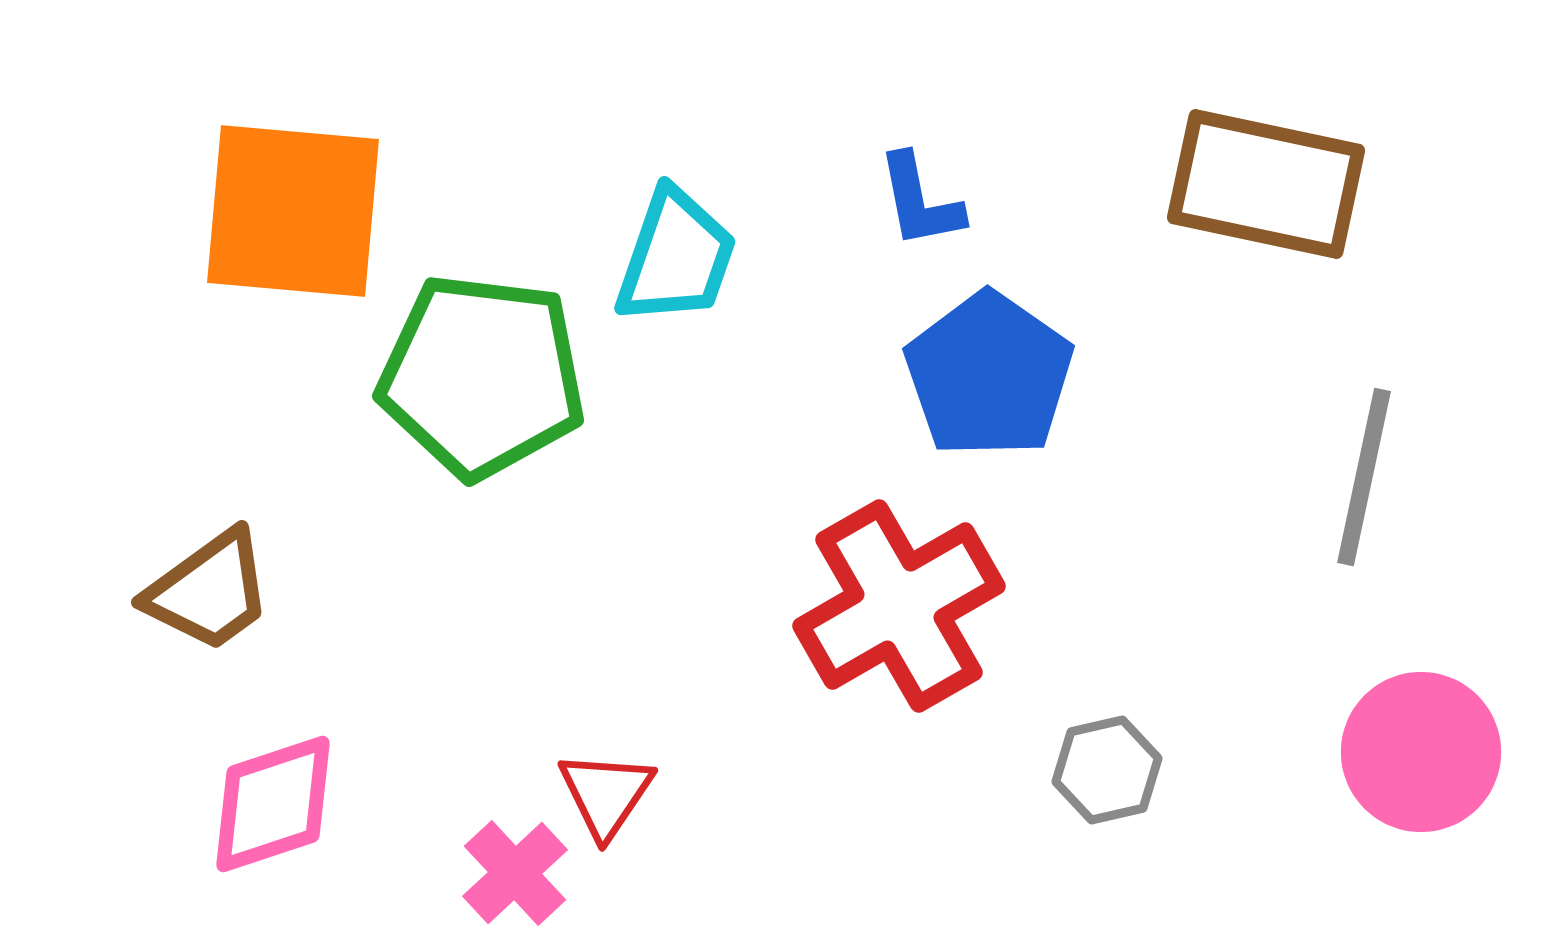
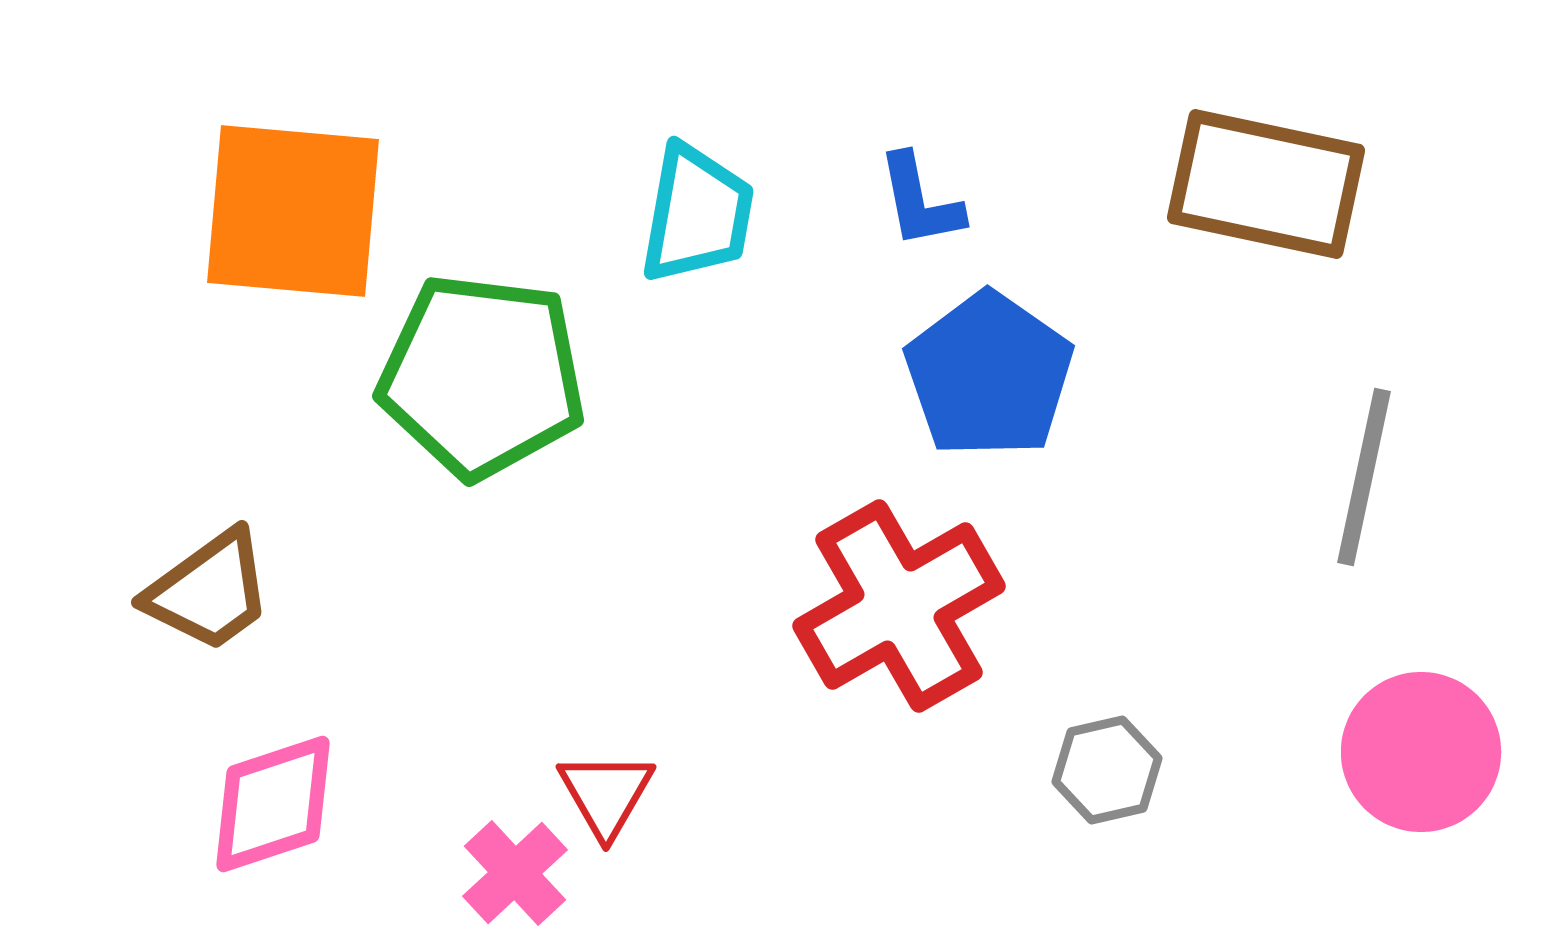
cyan trapezoid: moved 21 px right, 43 px up; rotated 9 degrees counterclockwise
red triangle: rotated 4 degrees counterclockwise
